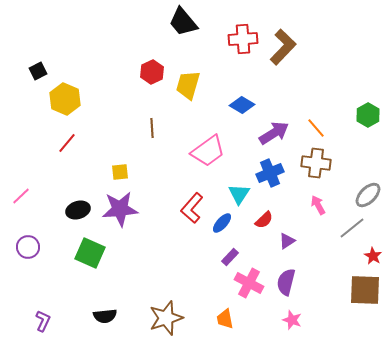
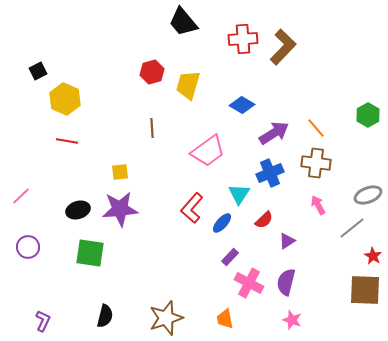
red hexagon: rotated 10 degrees clockwise
red line: moved 2 px up; rotated 60 degrees clockwise
gray ellipse: rotated 24 degrees clockwise
green square: rotated 16 degrees counterclockwise
black semicircle: rotated 70 degrees counterclockwise
